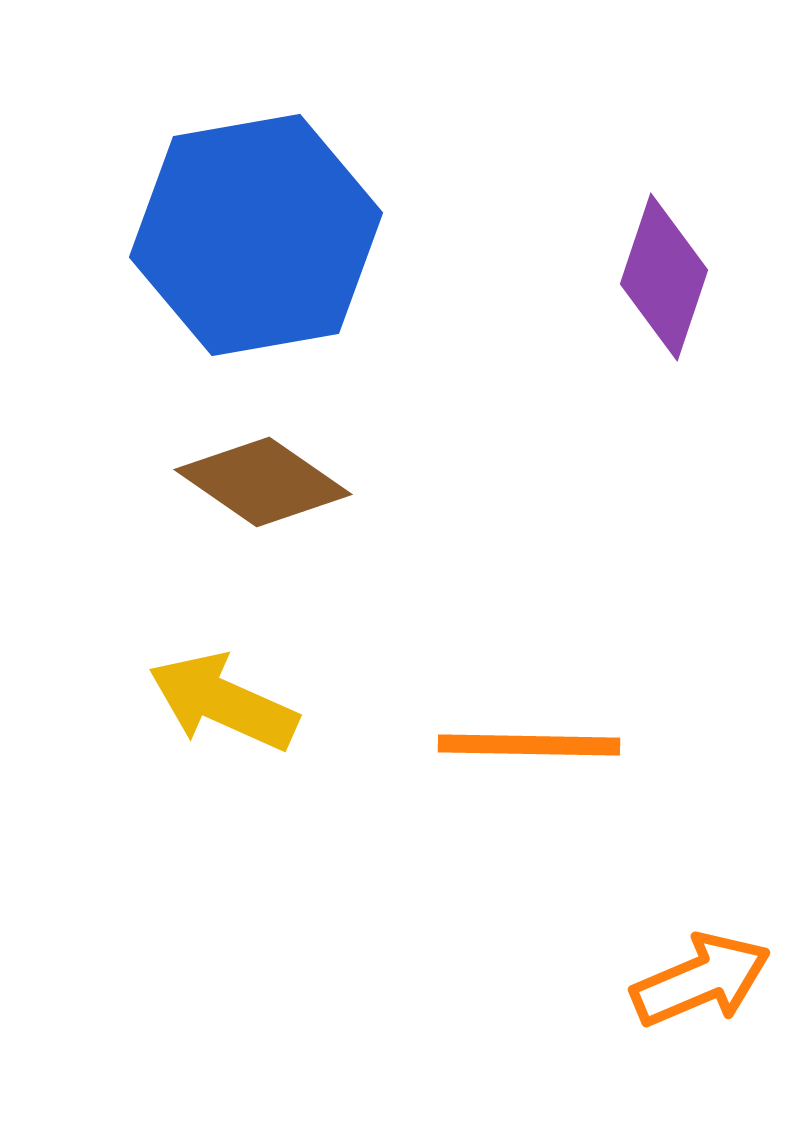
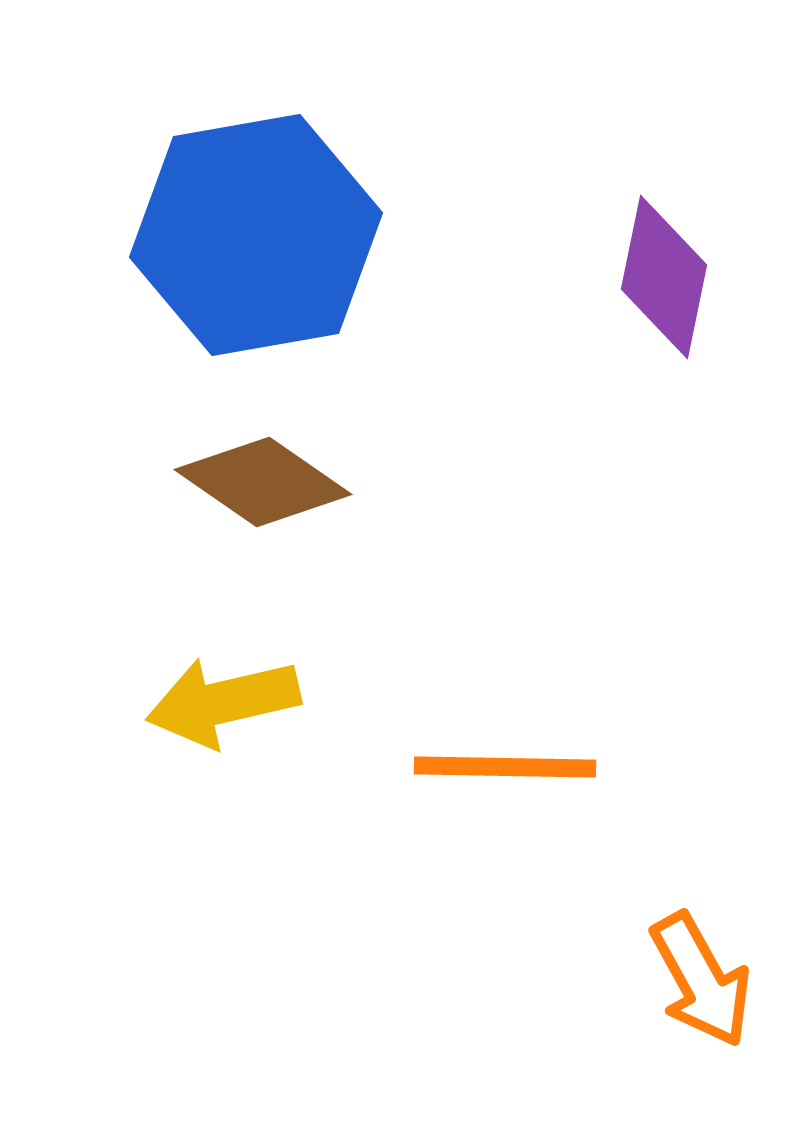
purple diamond: rotated 7 degrees counterclockwise
yellow arrow: rotated 37 degrees counterclockwise
orange line: moved 24 px left, 22 px down
orange arrow: rotated 84 degrees clockwise
